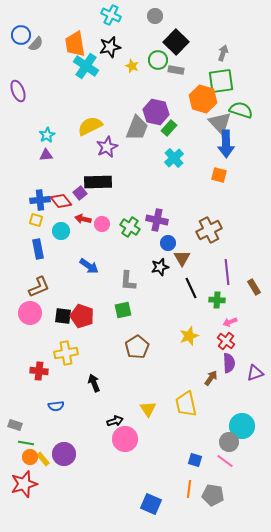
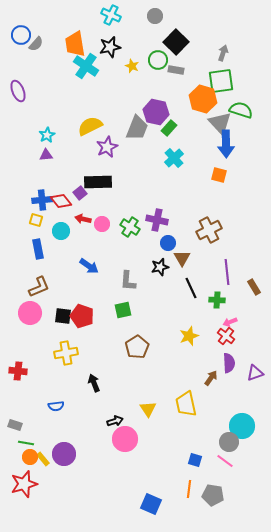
blue cross at (40, 200): moved 2 px right
red cross at (226, 341): moved 5 px up
red cross at (39, 371): moved 21 px left
